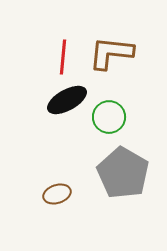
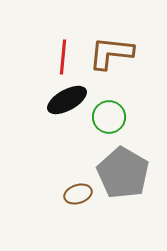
brown ellipse: moved 21 px right
